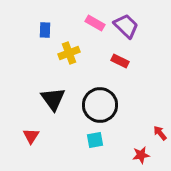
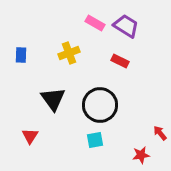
purple trapezoid: rotated 12 degrees counterclockwise
blue rectangle: moved 24 px left, 25 px down
red triangle: moved 1 px left
